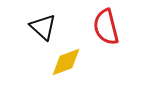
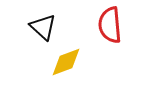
red semicircle: moved 4 px right, 2 px up; rotated 9 degrees clockwise
